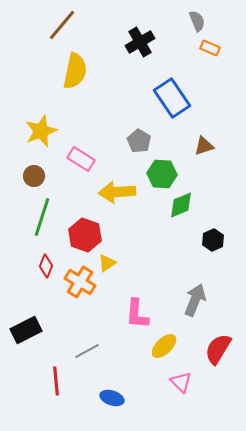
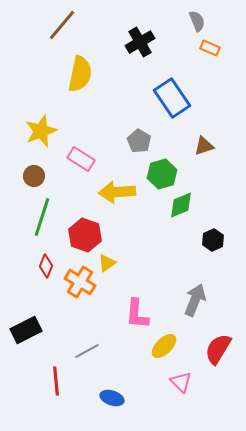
yellow semicircle: moved 5 px right, 3 px down
green hexagon: rotated 20 degrees counterclockwise
